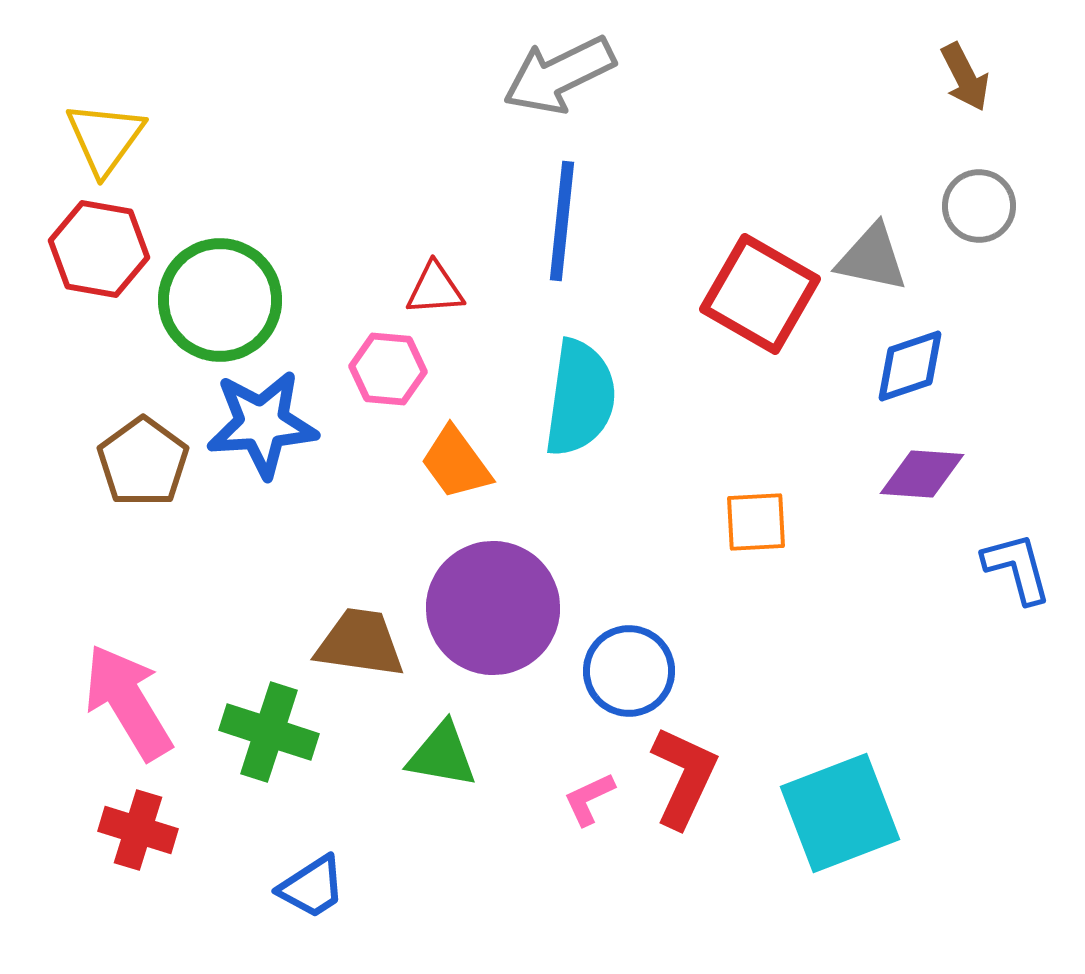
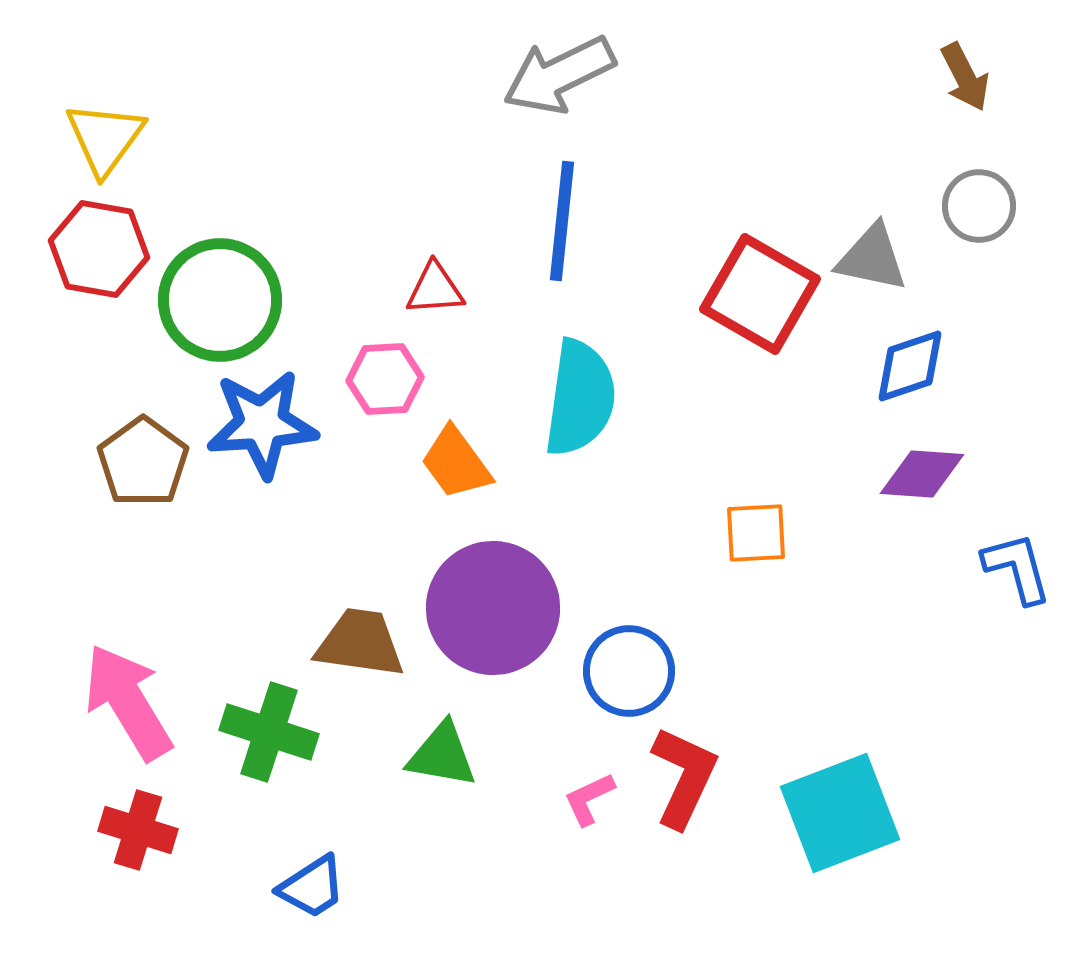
pink hexagon: moved 3 px left, 10 px down; rotated 8 degrees counterclockwise
orange square: moved 11 px down
